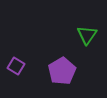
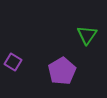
purple square: moved 3 px left, 4 px up
